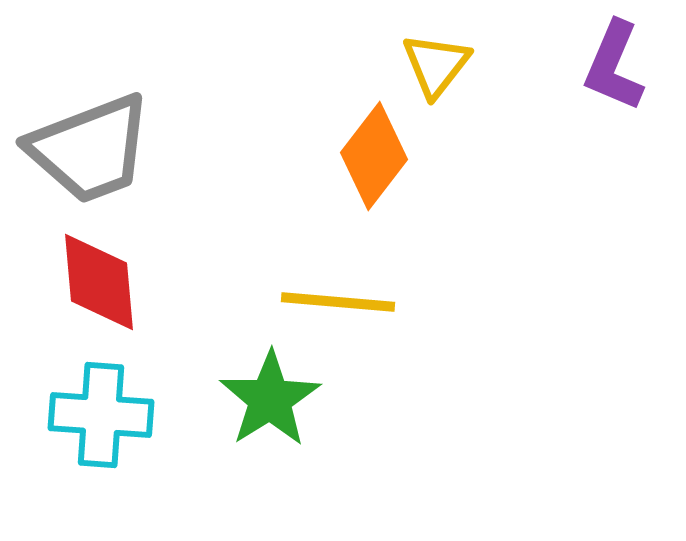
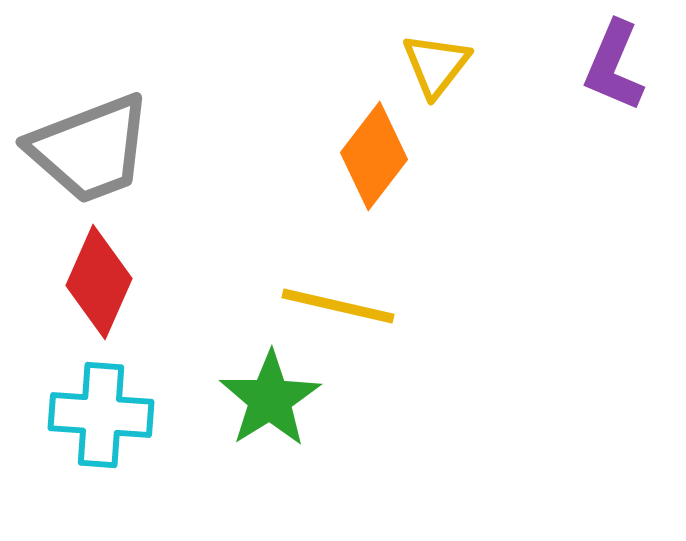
red diamond: rotated 29 degrees clockwise
yellow line: moved 4 px down; rotated 8 degrees clockwise
